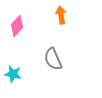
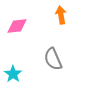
pink diamond: rotated 40 degrees clockwise
cyan star: rotated 24 degrees clockwise
